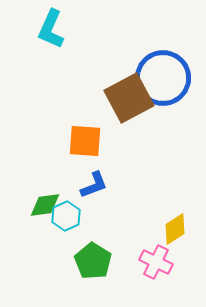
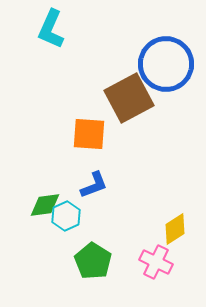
blue circle: moved 3 px right, 14 px up
orange square: moved 4 px right, 7 px up
